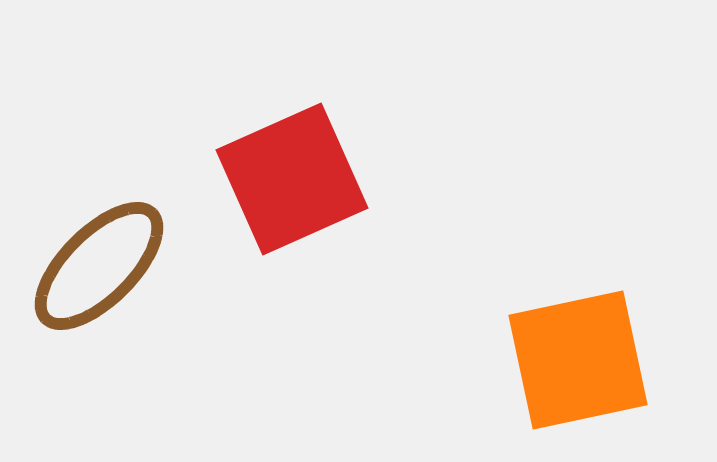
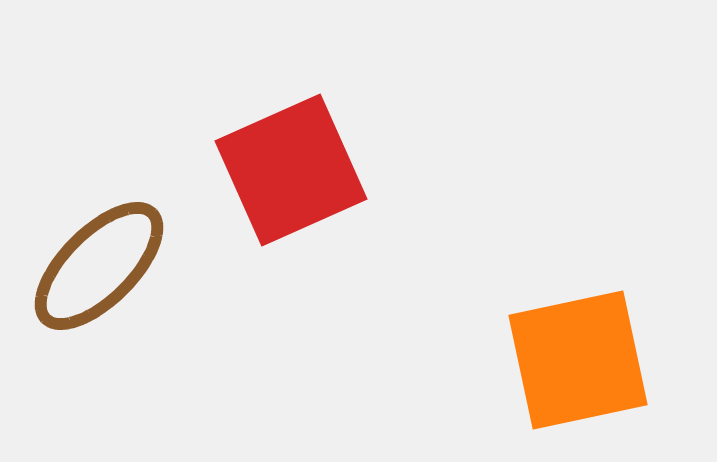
red square: moved 1 px left, 9 px up
